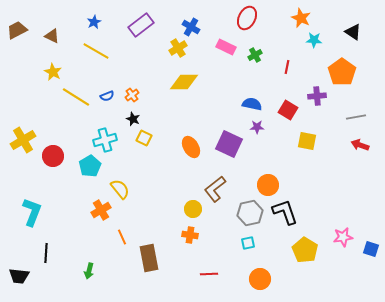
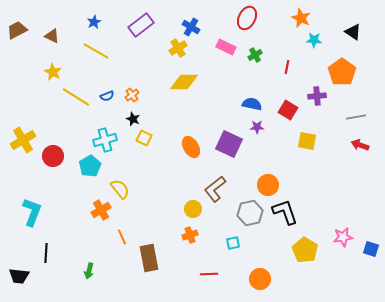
orange cross at (190, 235): rotated 28 degrees counterclockwise
cyan square at (248, 243): moved 15 px left
